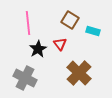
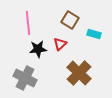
cyan rectangle: moved 1 px right, 3 px down
red triangle: rotated 24 degrees clockwise
black star: rotated 24 degrees clockwise
